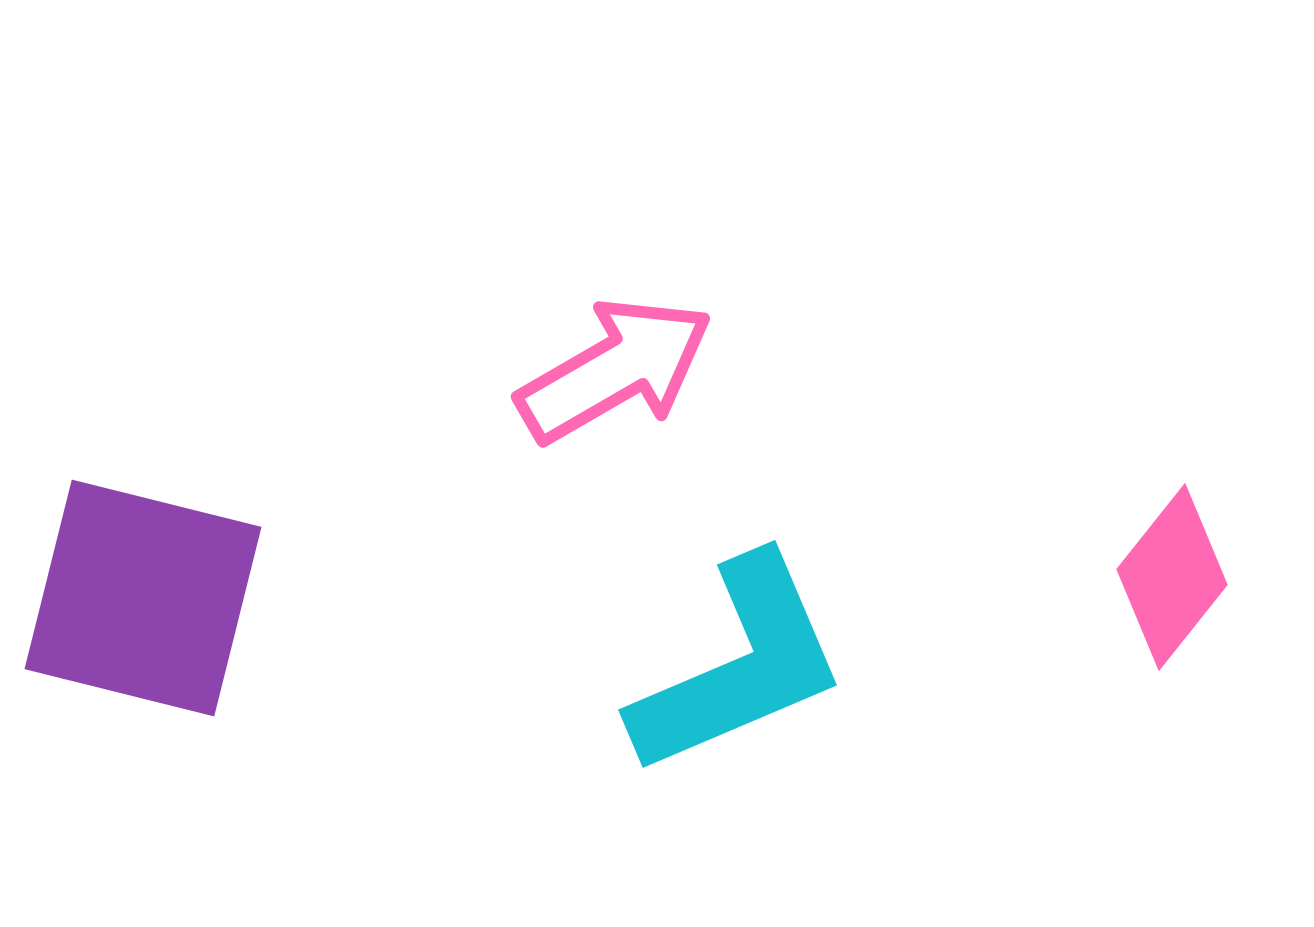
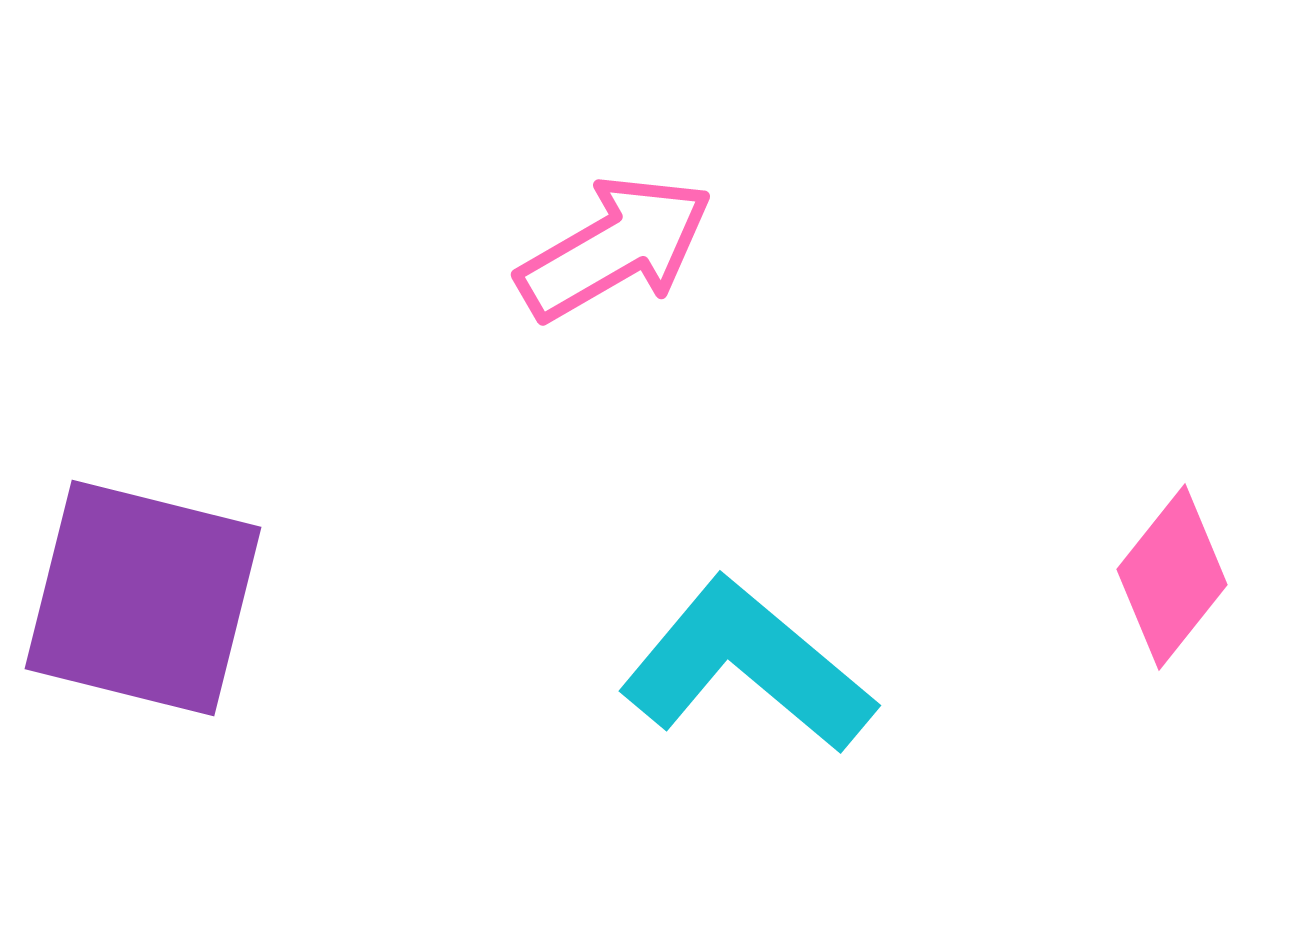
pink arrow: moved 122 px up
cyan L-shape: moved 8 px right; rotated 117 degrees counterclockwise
